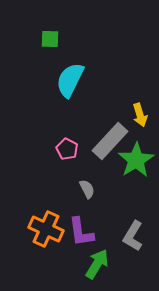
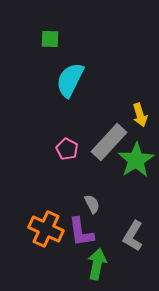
gray rectangle: moved 1 px left, 1 px down
gray semicircle: moved 5 px right, 15 px down
green arrow: rotated 20 degrees counterclockwise
